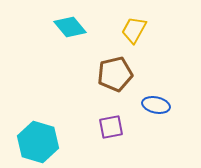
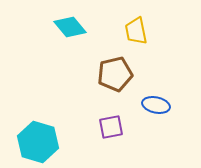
yellow trapezoid: moved 2 px right, 1 px down; rotated 40 degrees counterclockwise
